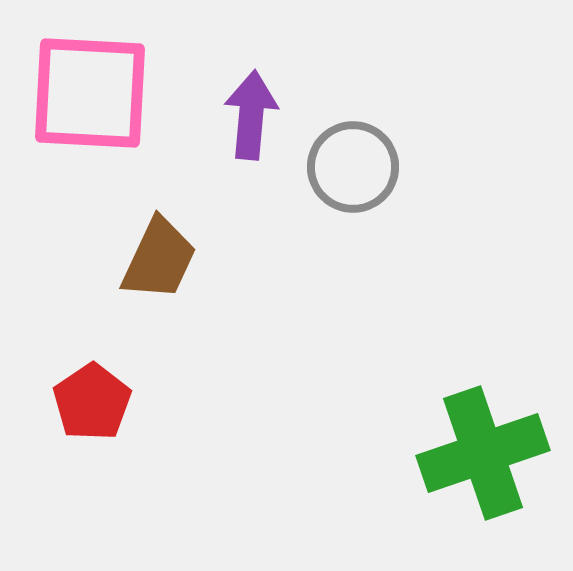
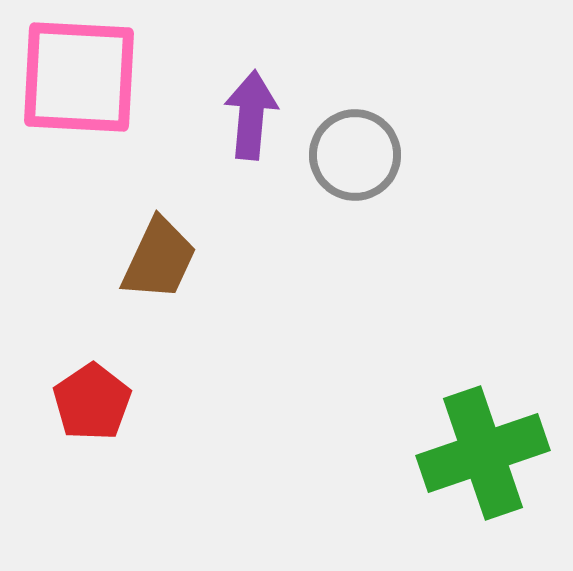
pink square: moved 11 px left, 16 px up
gray circle: moved 2 px right, 12 px up
